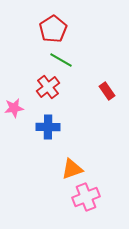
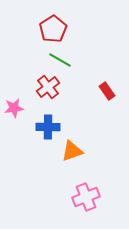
green line: moved 1 px left
orange triangle: moved 18 px up
